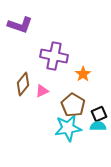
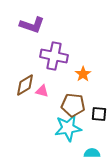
purple L-shape: moved 12 px right
brown diamond: moved 2 px right, 1 px down; rotated 20 degrees clockwise
pink triangle: rotated 40 degrees clockwise
brown pentagon: rotated 25 degrees counterclockwise
black square: rotated 28 degrees clockwise
cyan semicircle: moved 6 px left, 27 px down
